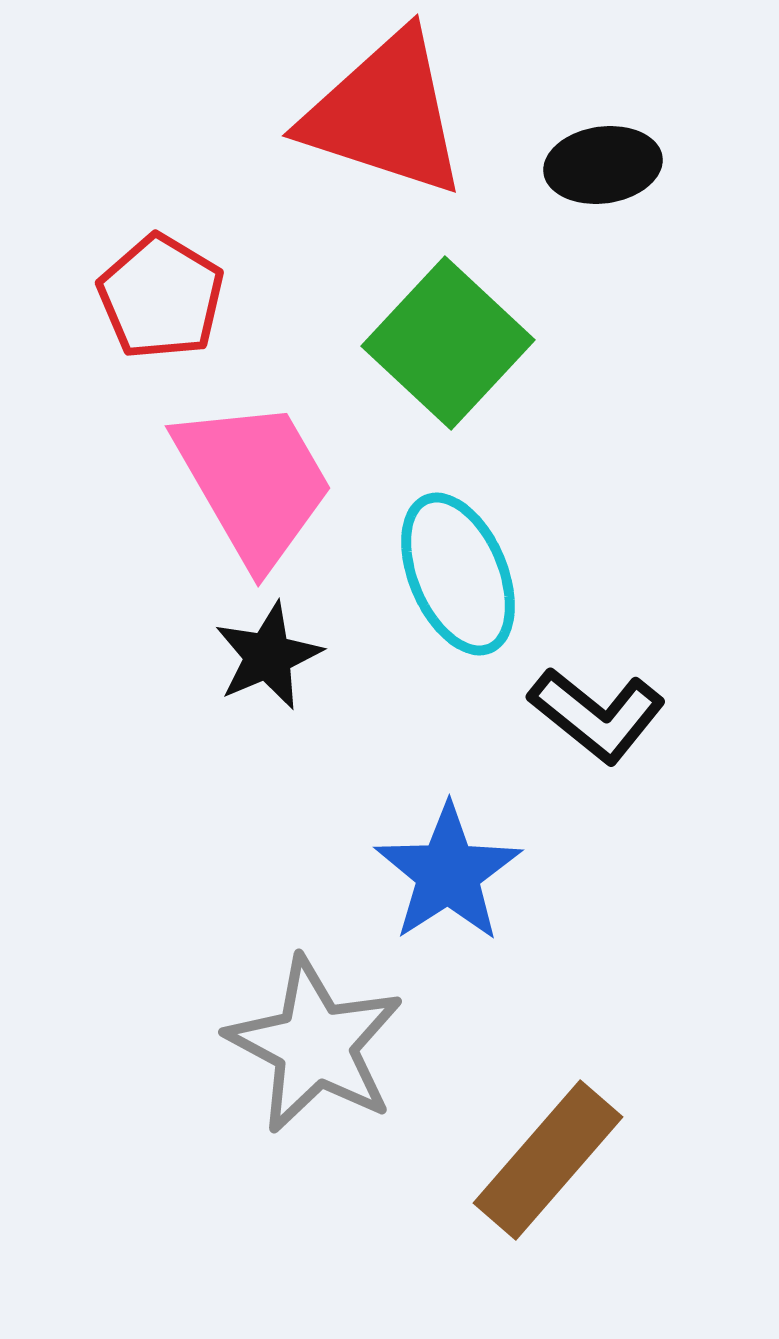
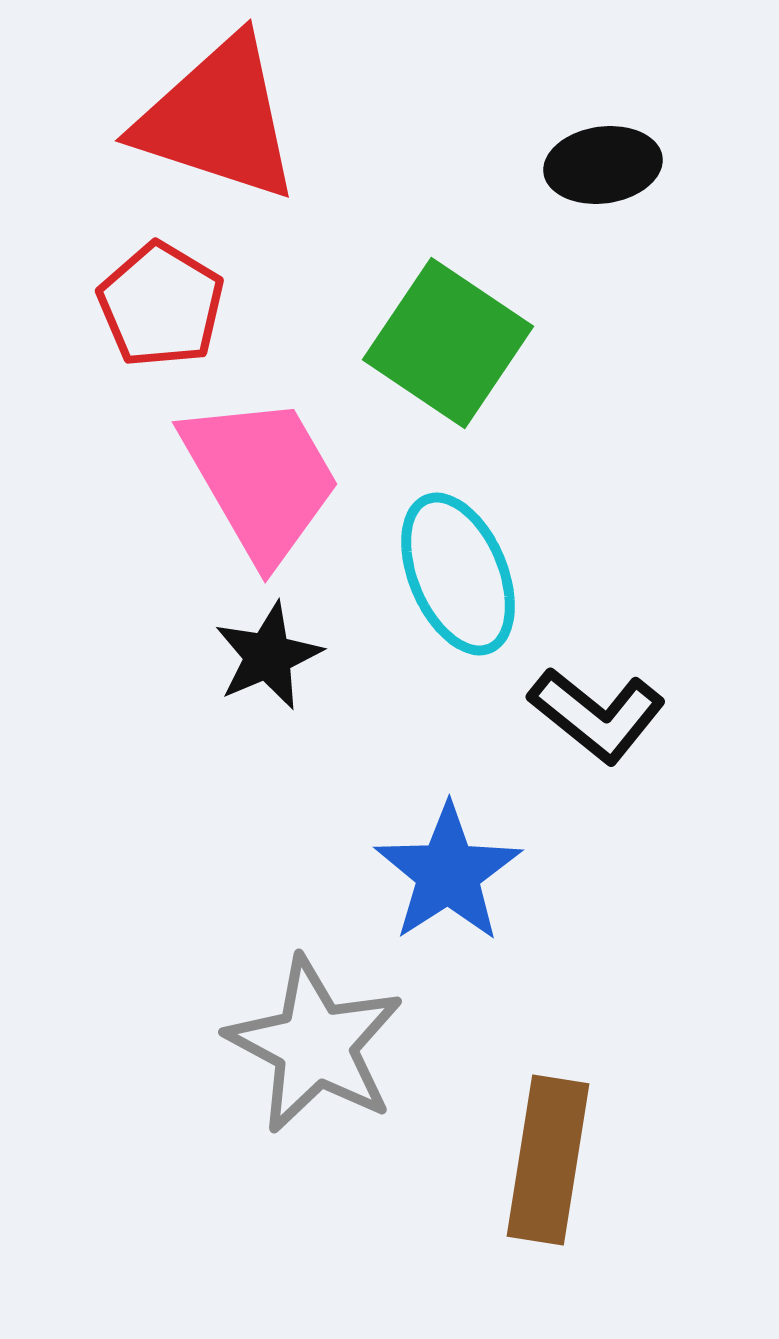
red triangle: moved 167 px left, 5 px down
red pentagon: moved 8 px down
green square: rotated 9 degrees counterclockwise
pink trapezoid: moved 7 px right, 4 px up
brown rectangle: rotated 32 degrees counterclockwise
